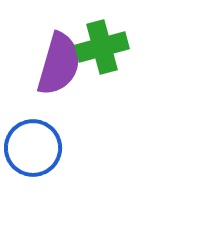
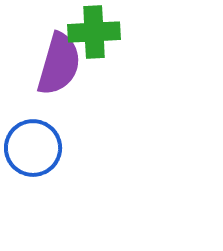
green cross: moved 8 px left, 15 px up; rotated 12 degrees clockwise
